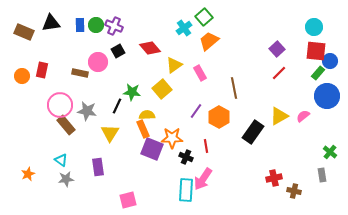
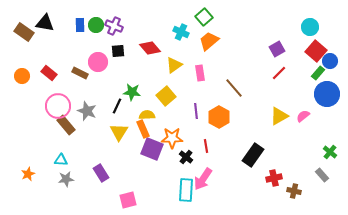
black triangle at (51, 23): moved 6 px left; rotated 18 degrees clockwise
cyan circle at (314, 27): moved 4 px left
cyan cross at (184, 28): moved 3 px left, 4 px down; rotated 28 degrees counterclockwise
brown rectangle at (24, 32): rotated 12 degrees clockwise
purple square at (277, 49): rotated 14 degrees clockwise
black square at (118, 51): rotated 24 degrees clockwise
red square at (316, 51): rotated 35 degrees clockwise
red rectangle at (42, 70): moved 7 px right, 3 px down; rotated 63 degrees counterclockwise
brown rectangle at (80, 73): rotated 14 degrees clockwise
pink rectangle at (200, 73): rotated 21 degrees clockwise
brown line at (234, 88): rotated 30 degrees counterclockwise
yellow square at (162, 89): moved 4 px right, 7 px down
blue circle at (327, 96): moved 2 px up
pink circle at (60, 105): moved 2 px left, 1 px down
gray star at (87, 111): rotated 12 degrees clockwise
purple line at (196, 111): rotated 42 degrees counterclockwise
black rectangle at (253, 132): moved 23 px down
yellow triangle at (110, 133): moved 9 px right, 1 px up
black cross at (186, 157): rotated 16 degrees clockwise
cyan triangle at (61, 160): rotated 32 degrees counterclockwise
purple rectangle at (98, 167): moved 3 px right, 6 px down; rotated 24 degrees counterclockwise
gray rectangle at (322, 175): rotated 32 degrees counterclockwise
